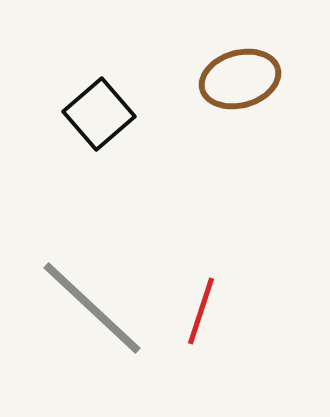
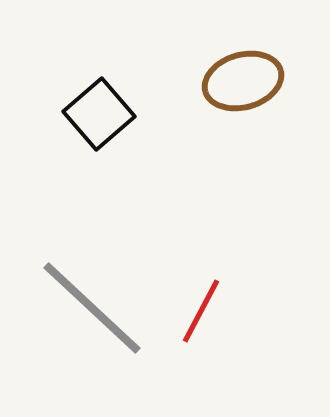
brown ellipse: moved 3 px right, 2 px down
red line: rotated 10 degrees clockwise
